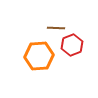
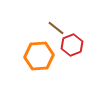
brown line: rotated 36 degrees clockwise
